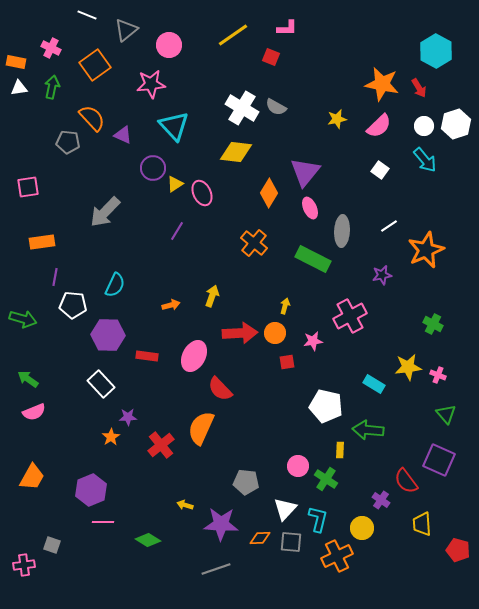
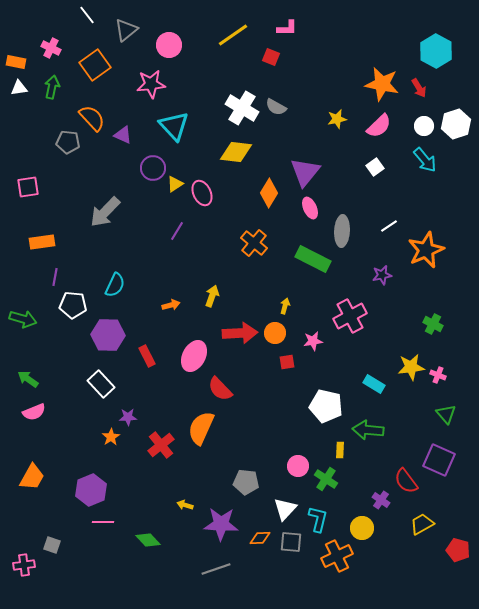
white line at (87, 15): rotated 30 degrees clockwise
white square at (380, 170): moved 5 px left, 3 px up; rotated 18 degrees clockwise
red rectangle at (147, 356): rotated 55 degrees clockwise
yellow star at (408, 367): moved 3 px right
yellow trapezoid at (422, 524): rotated 65 degrees clockwise
green diamond at (148, 540): rotated 15 degrees clockwise
